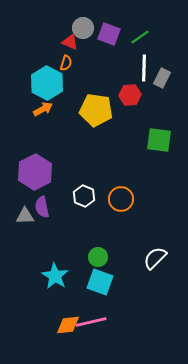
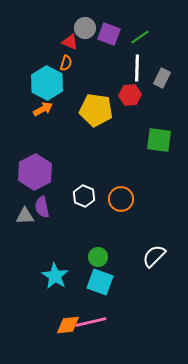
gray circle: moved 2 px right
white line: moved 7 px left
white semicircle: moved 1 px left, 2 px up
